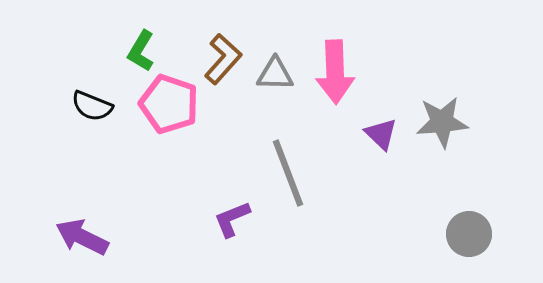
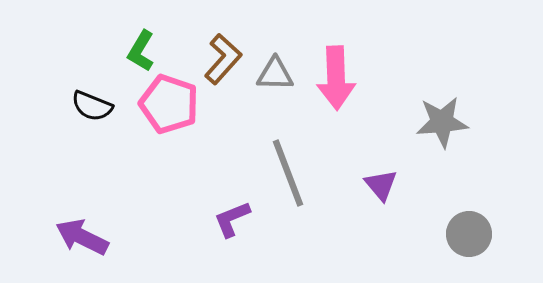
pink arrow: moved 1 px right, 6 px down
purple triangle: moved 51 px down; rotated 6 degrees clockwise
